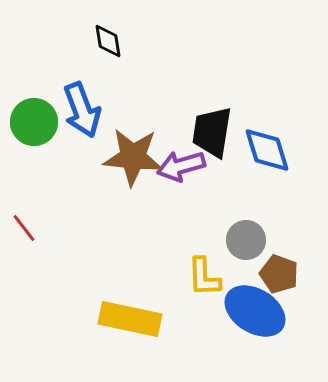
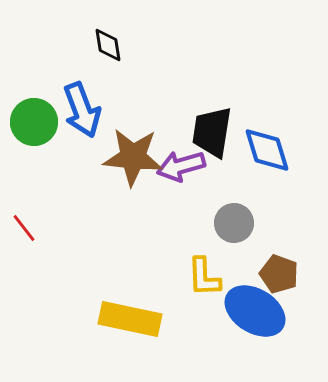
black diamond: moved 4 px down
gray circle: moved 12 px left, 17 px up
